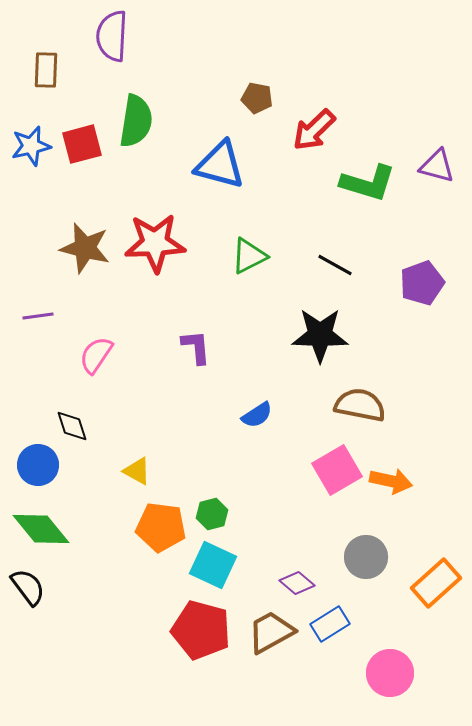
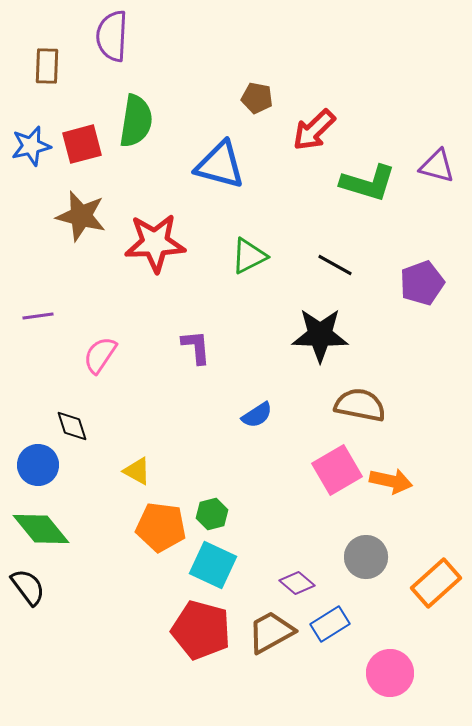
brown rectangle: moved 1 px right, 4 px up
brown star: moved 4 px left, 32 px up
pink semicircle: moved 4 px right
